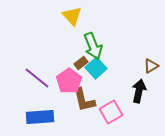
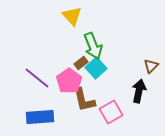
brown triangle: rotated 14 degrees counterclockwise
